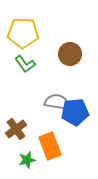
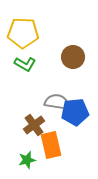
brown circle: moved 3 px right, 3 px down
green L-shape: rotated 25 degrees counterclockwise
brown cross: moved 18 px right, 4 px up
orange rectangle: moved 1 px right, 1 px up; rotated 8 degrees clockwise
